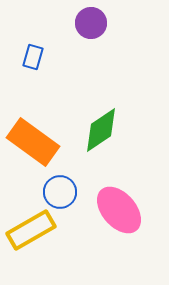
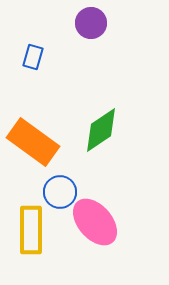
pink ellipse: moved 24 px left, 12 px down
yellow rectangle: rotated 60 degrees counterclockwise
